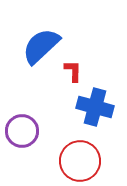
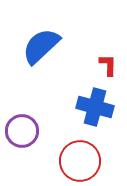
red L-shape: moved 35 px right, 6 px up
